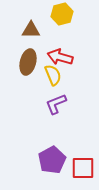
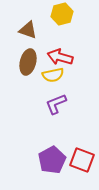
brown triangle: moved 3 px left; rotated 18 degrees clockwise
yellow semicircle: rotated 100 degrees clockwise
red square: moved 1 px left, 8 px up; rotated 20 degrees clockwise
